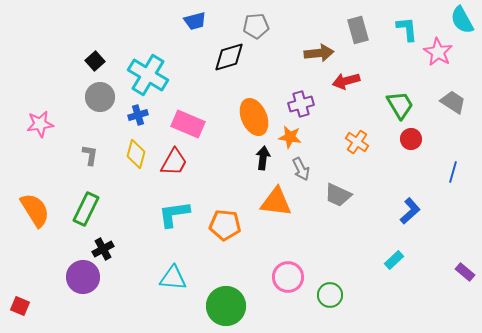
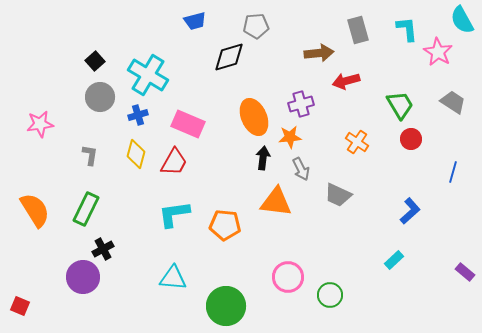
orange star at (290, 137): rotated 15 degrees counterclockwise
